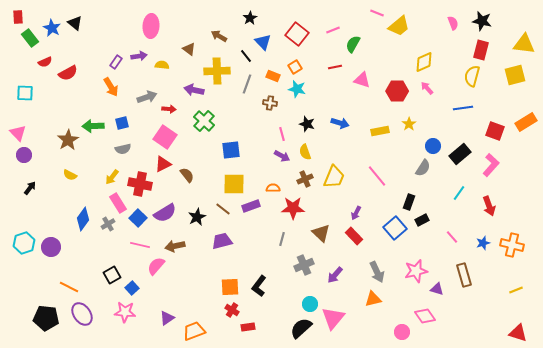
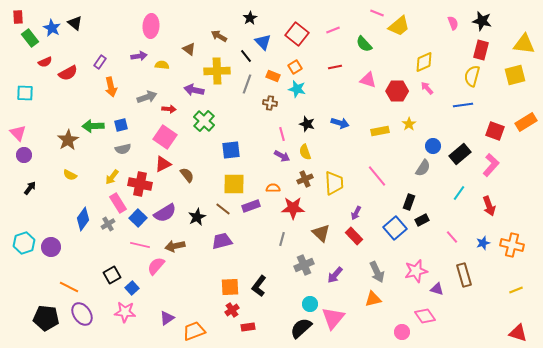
green semicircle at (353, 44): moved 11 px right; rotated 72 degrees counterclockwise
purple rectangle at (116, 62): moved 16 px left
pink triangle at (362, 80): moved 6 px right
orange arrow at (111, 87): rotated 18 degrees clockwise
blue line at (463, 108): moved 3 px up
blue square at (122, 123): moved 1 px left, 2 px down
yellow trapezoid at (334, 177): moved 6 px down; rotated 25 degrees counterclockwise
red cross at (232, 310): rotated 24 degrees clockwise
